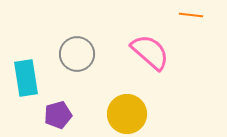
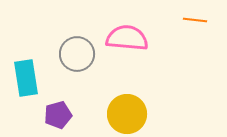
orange line: moved 4 px right, 5 px down
pink semicircle: moved 23 px left, 14 px up; rotated 36 degrees counterclockwise
